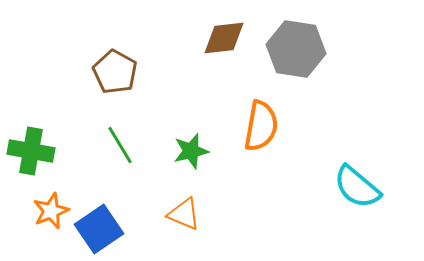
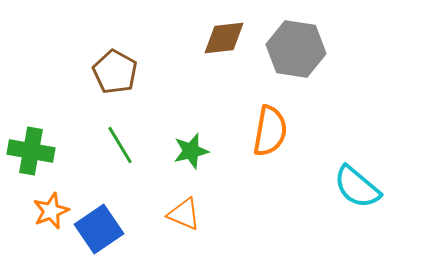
orange semicircle: moved 9 px right, 5 px down
